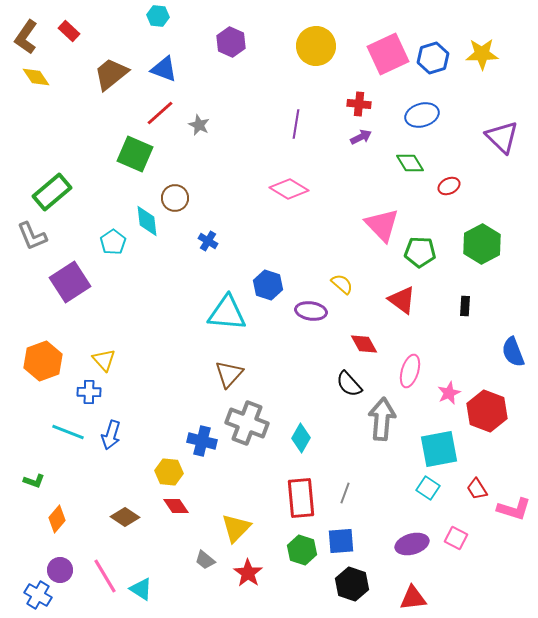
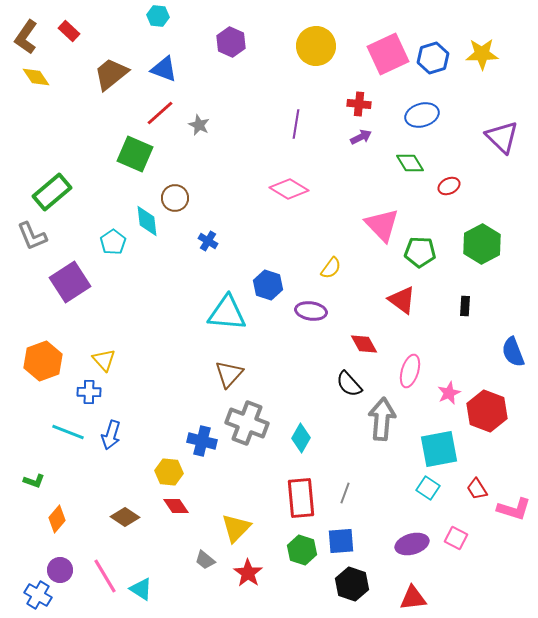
yellow semicircle at (342, 284): moved 11 px left, 16 px up; rotated 85 degrees clockwise
